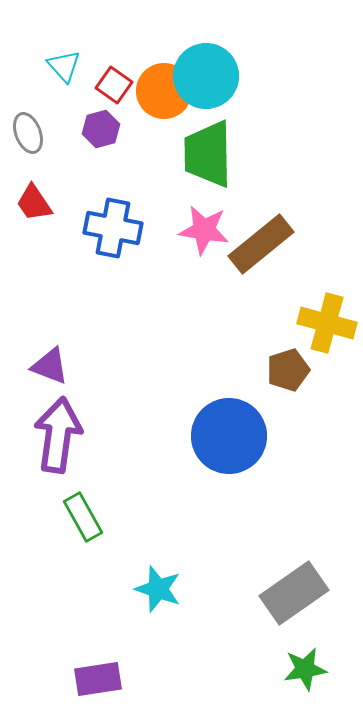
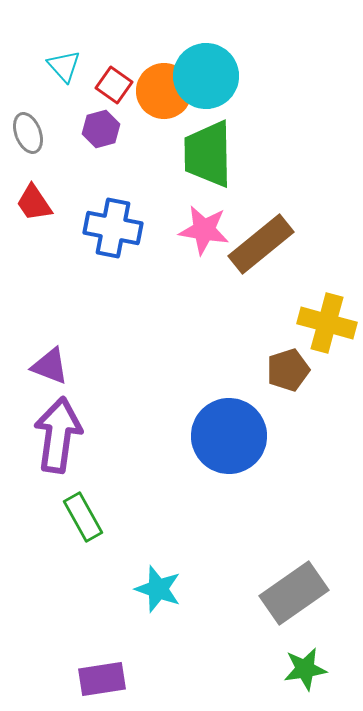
purple rectangle: moved 4 px right
